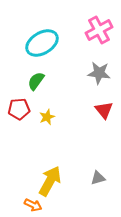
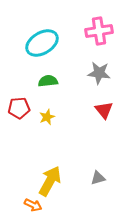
pink cross: moved 1 px down; rotated 20 degrees clockwise
green semicircle: moved 12 px right; rotated 48 degrees clockwise
red pentagon: moved 1 px up
